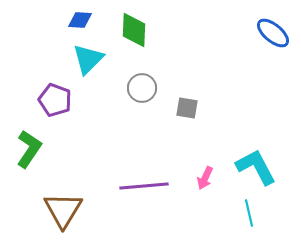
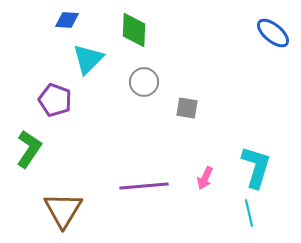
blue diamond: moved 13 px left
gray circle: moved 2 px right, 6 px up
cyan L-shape: rotated 45 degrees clockwise
